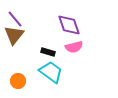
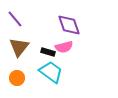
brown triangle: moved 5 px right, 12 px down
pink semicircle: moved 10 px left
orange circle: moved 1 px left, 3 px up
